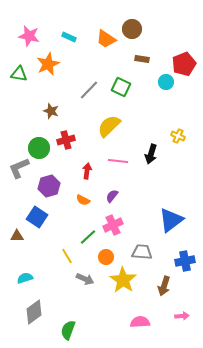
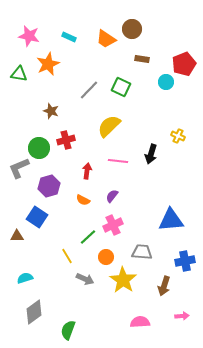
blue triangle: rotated 32 degrees clockwise
